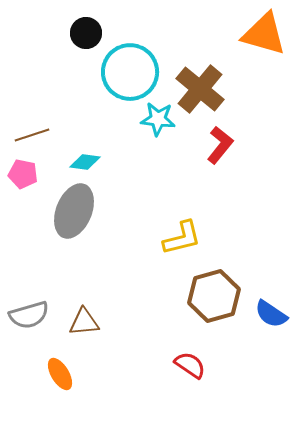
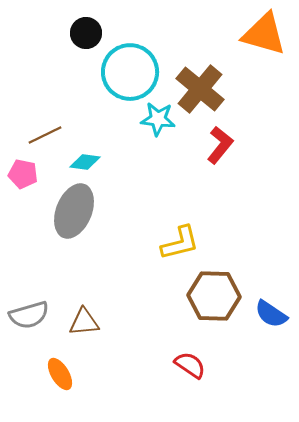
brown line: moved 13 px right; rotated 8 degrees counterclockwise
yellow L-shape: moved 2 px left, 5 px down
brown hexagon: rotated 18 degrees clockwise
